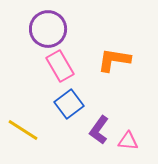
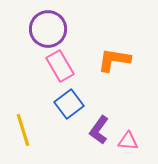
yellow line: rotated 40 degrees clockwise
